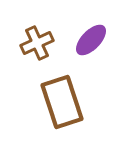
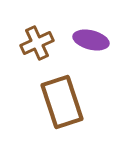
purple ellipse: rotated 60 degrees clockwise
